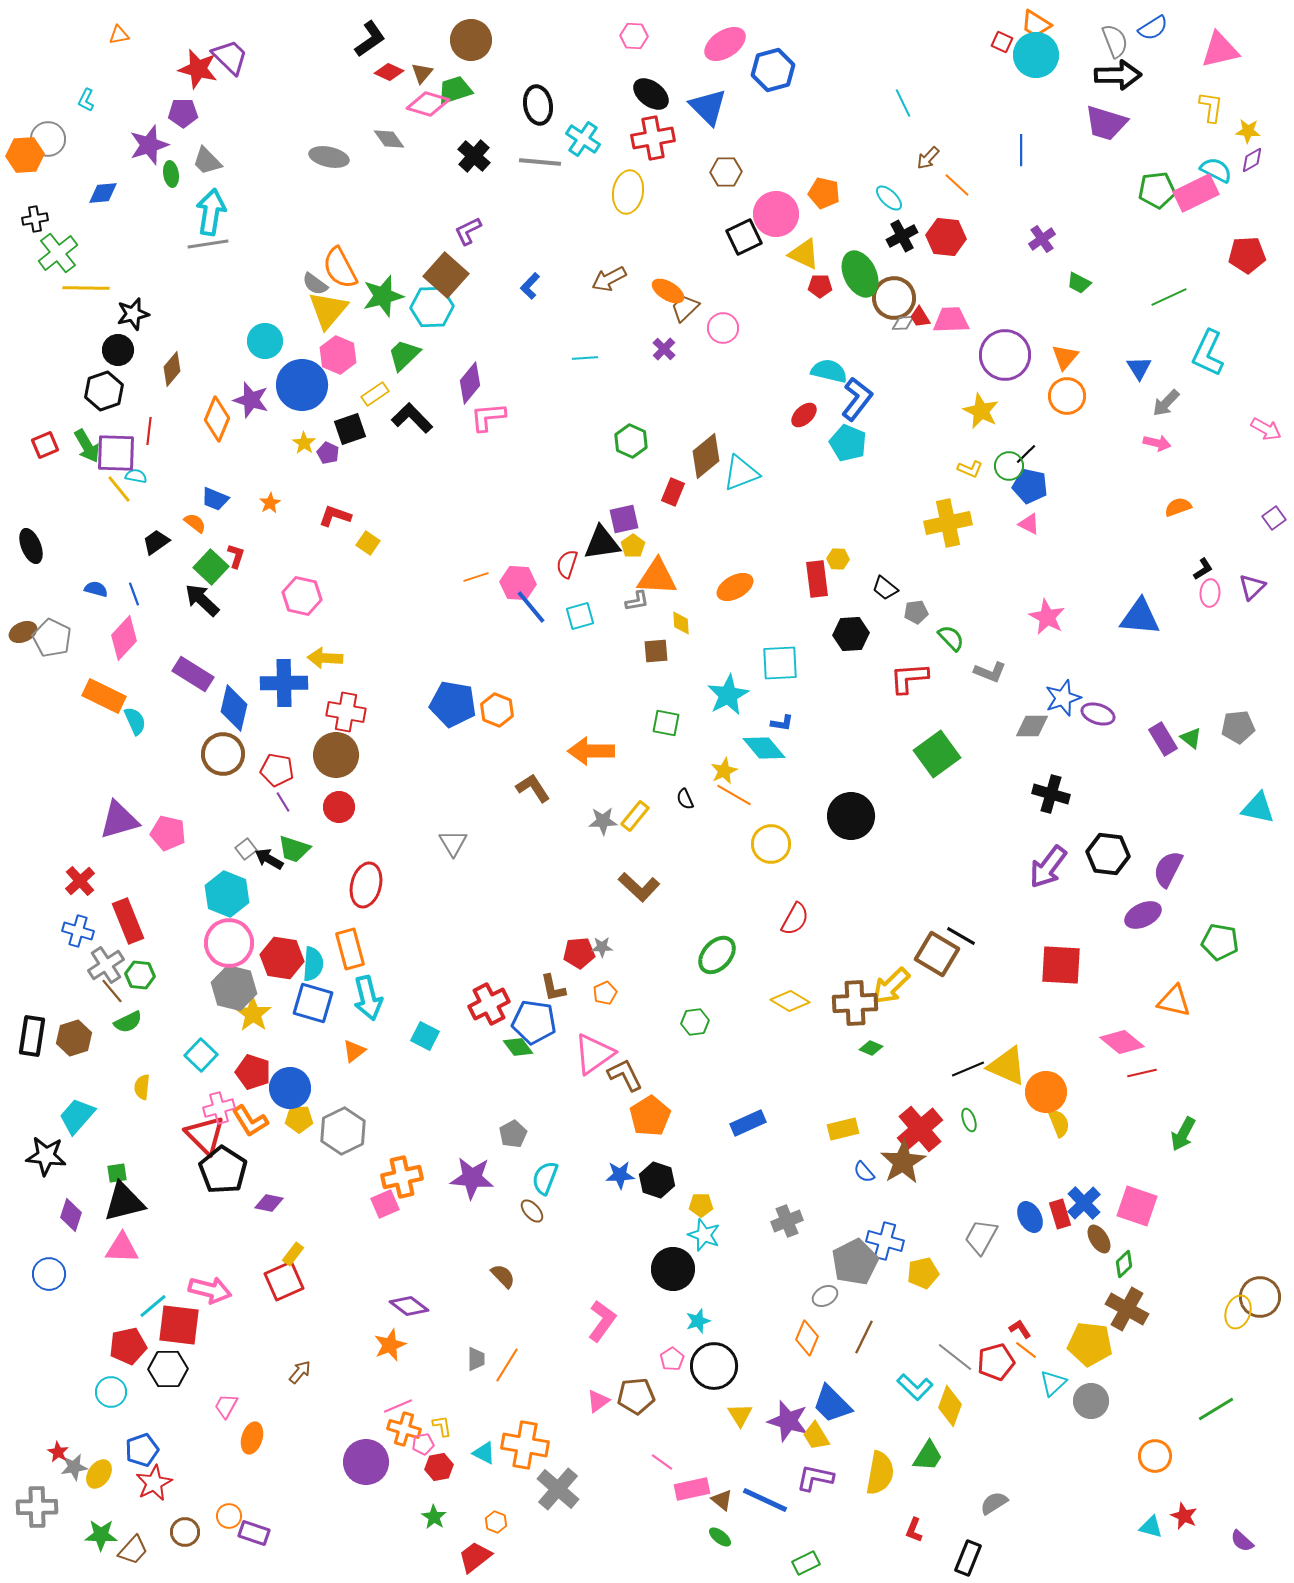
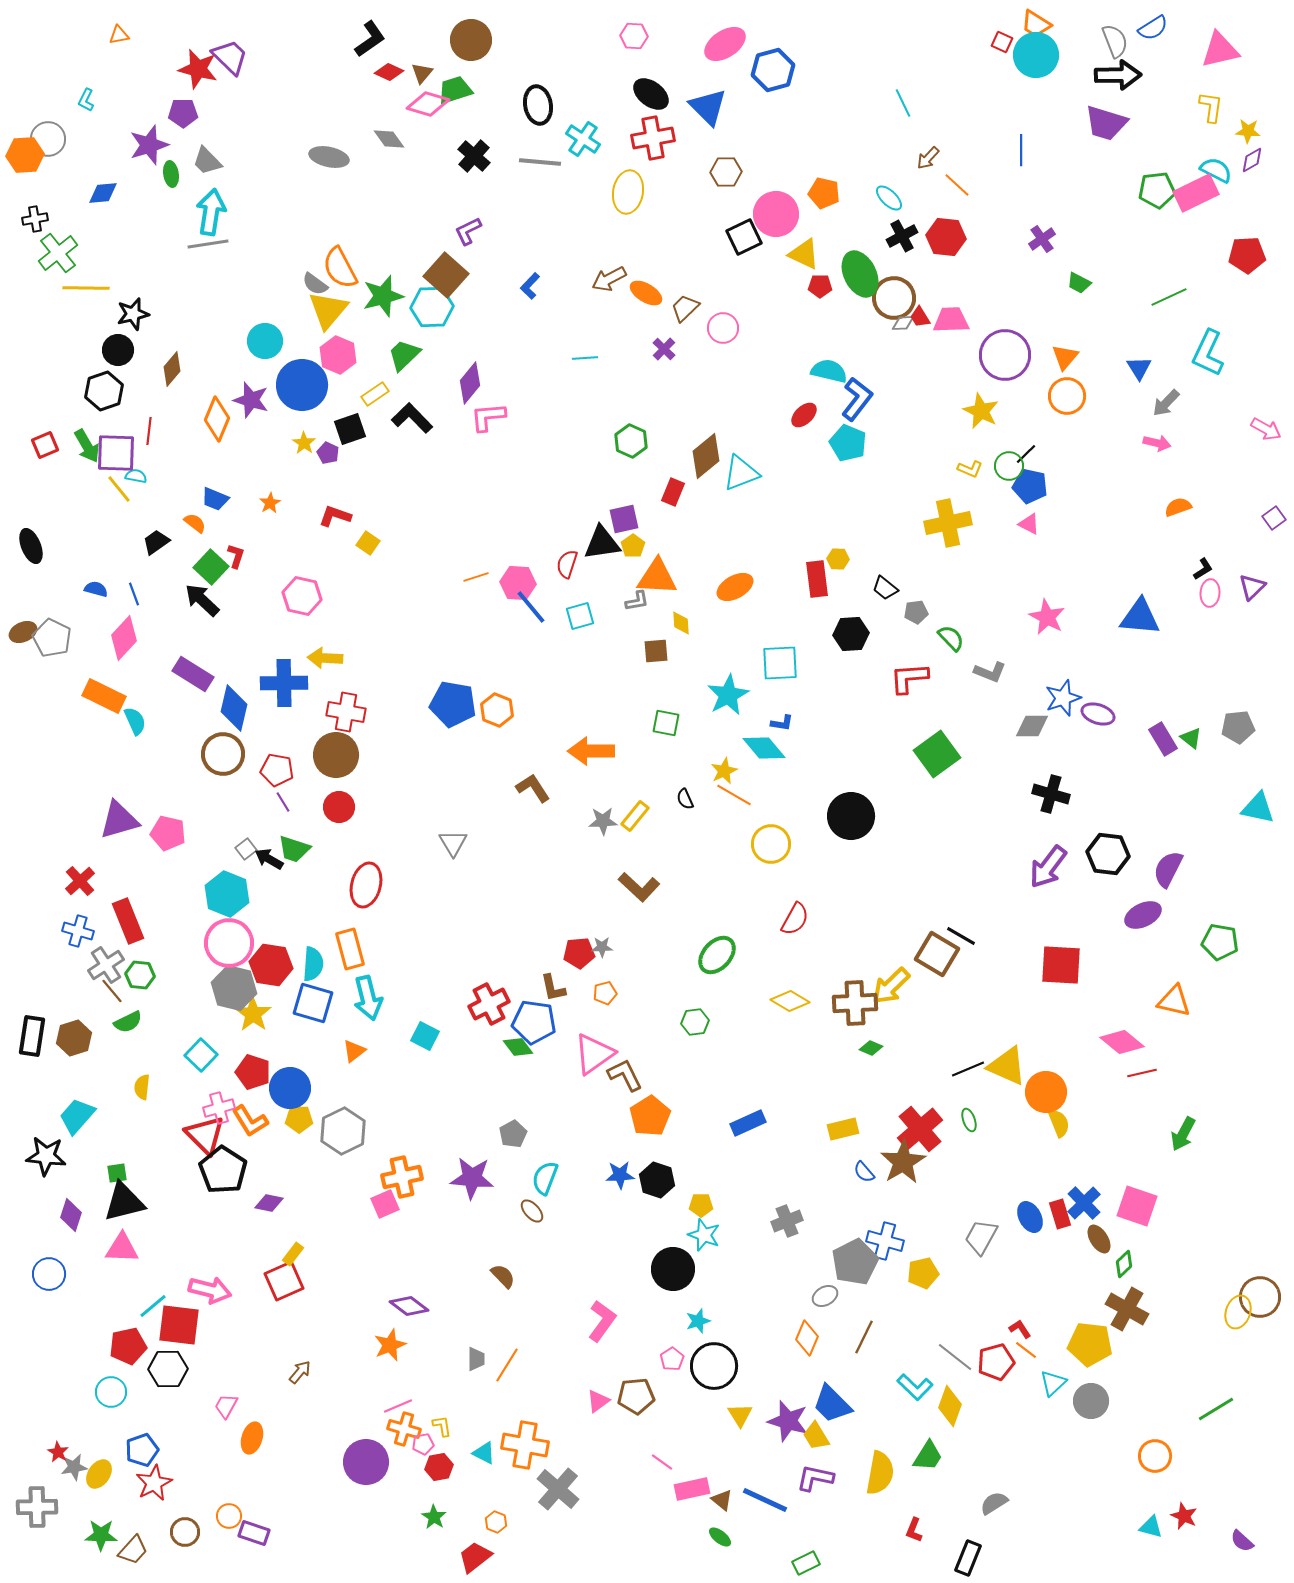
orange ellipse at (668, 291): moved 22 px left, 2 px down
red hexagon at (282, 958): moved 11 px left, 7 px down
orange pentagon at (605, 993): rotated 10 degrees clockwise
